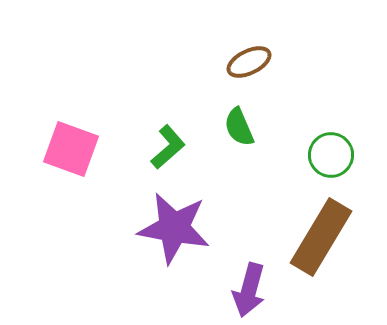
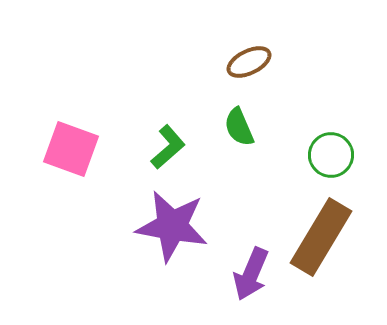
purple star: moved 2 px left, 2 px up
purple arrow: moved 2 px right, 16 px up; rotated 8 degrees clockwise
